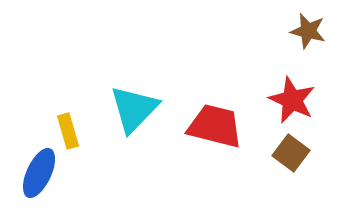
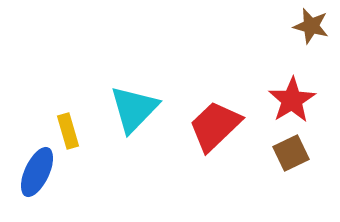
brown star: moved 3 px right, 5 px up
red star: rotated 15 degrees clockwise
red trapezoid: rotated 58 degrees counterclockwise
brown square: rotated 27 degrees clockwise
blue ellipse: moved 2 px left, 1 px up
